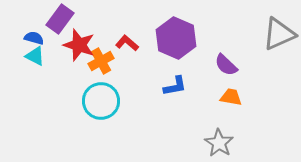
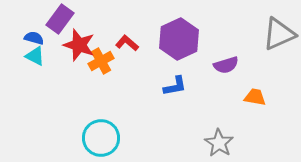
purple hexagon: moved 3 px right, 1 px down; rotated 12 degrees clockwise
purple semicircle: rotated 60 degrees counterclockwise
orange trapezoid: moved 24 px right
cyan circle: moved 37 px down
